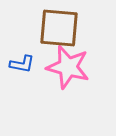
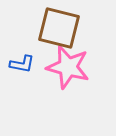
brown square: rotated 9 degrees clockwise
